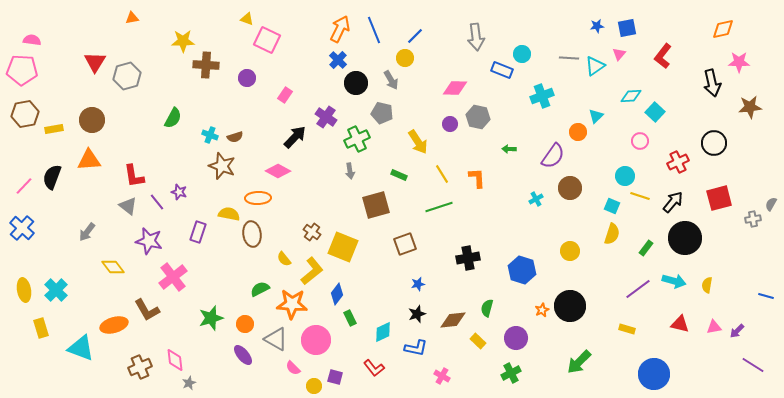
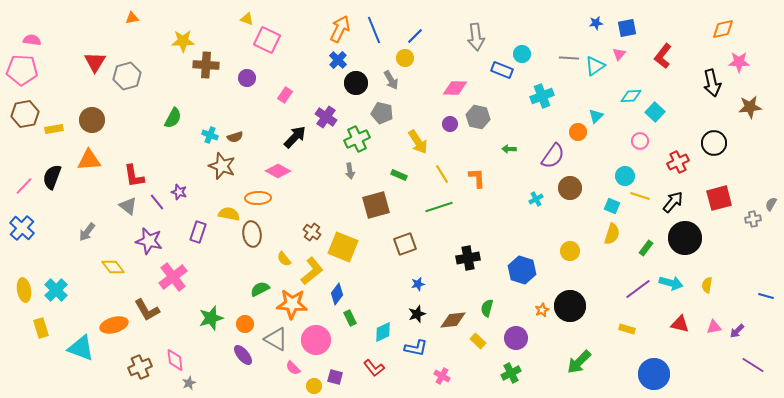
blue star at (597, 26): moved 1 px left, 3 px up
cyan arrow at (674, 281): moved 3 px left, 2 px down
